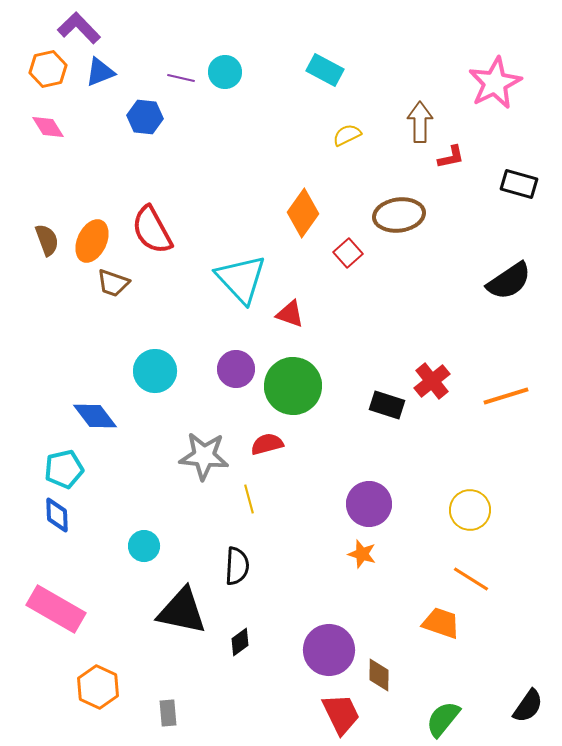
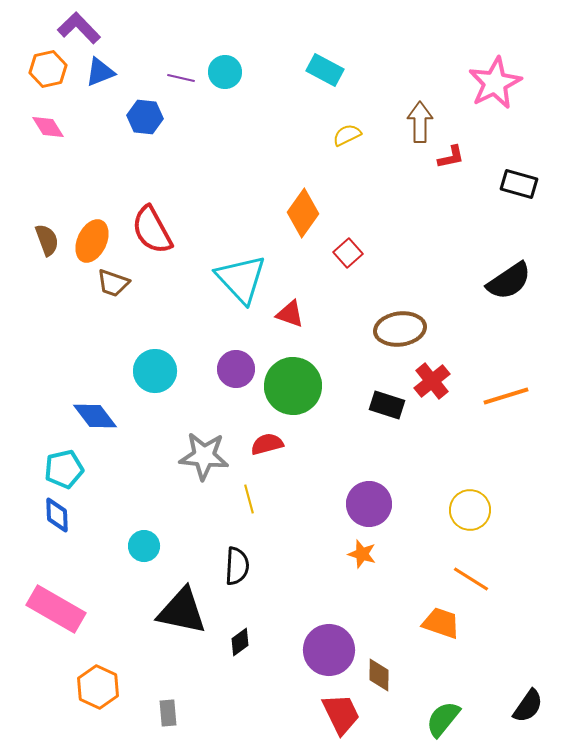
brown ellipse at (399, 215): moved 1 px right, 114 px down
